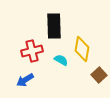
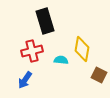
black rectangle: moved 9 px left, 5 px up; rotated 15 degrees counterclockwise
cyan semicircle: rotated 24 degrees counterclockwise
brown square: rotated 21 degrees counterclockwise
blue arrow: rotated 24 degrees counterclockwise
